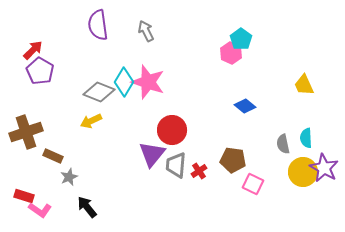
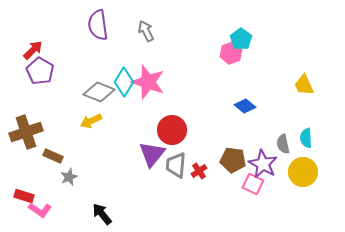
pink hexagon: rotated 15 degrees clockwise
purple star: moved 61 px left, 4 px up
black arrow: moved 15 px right, 7 px down
